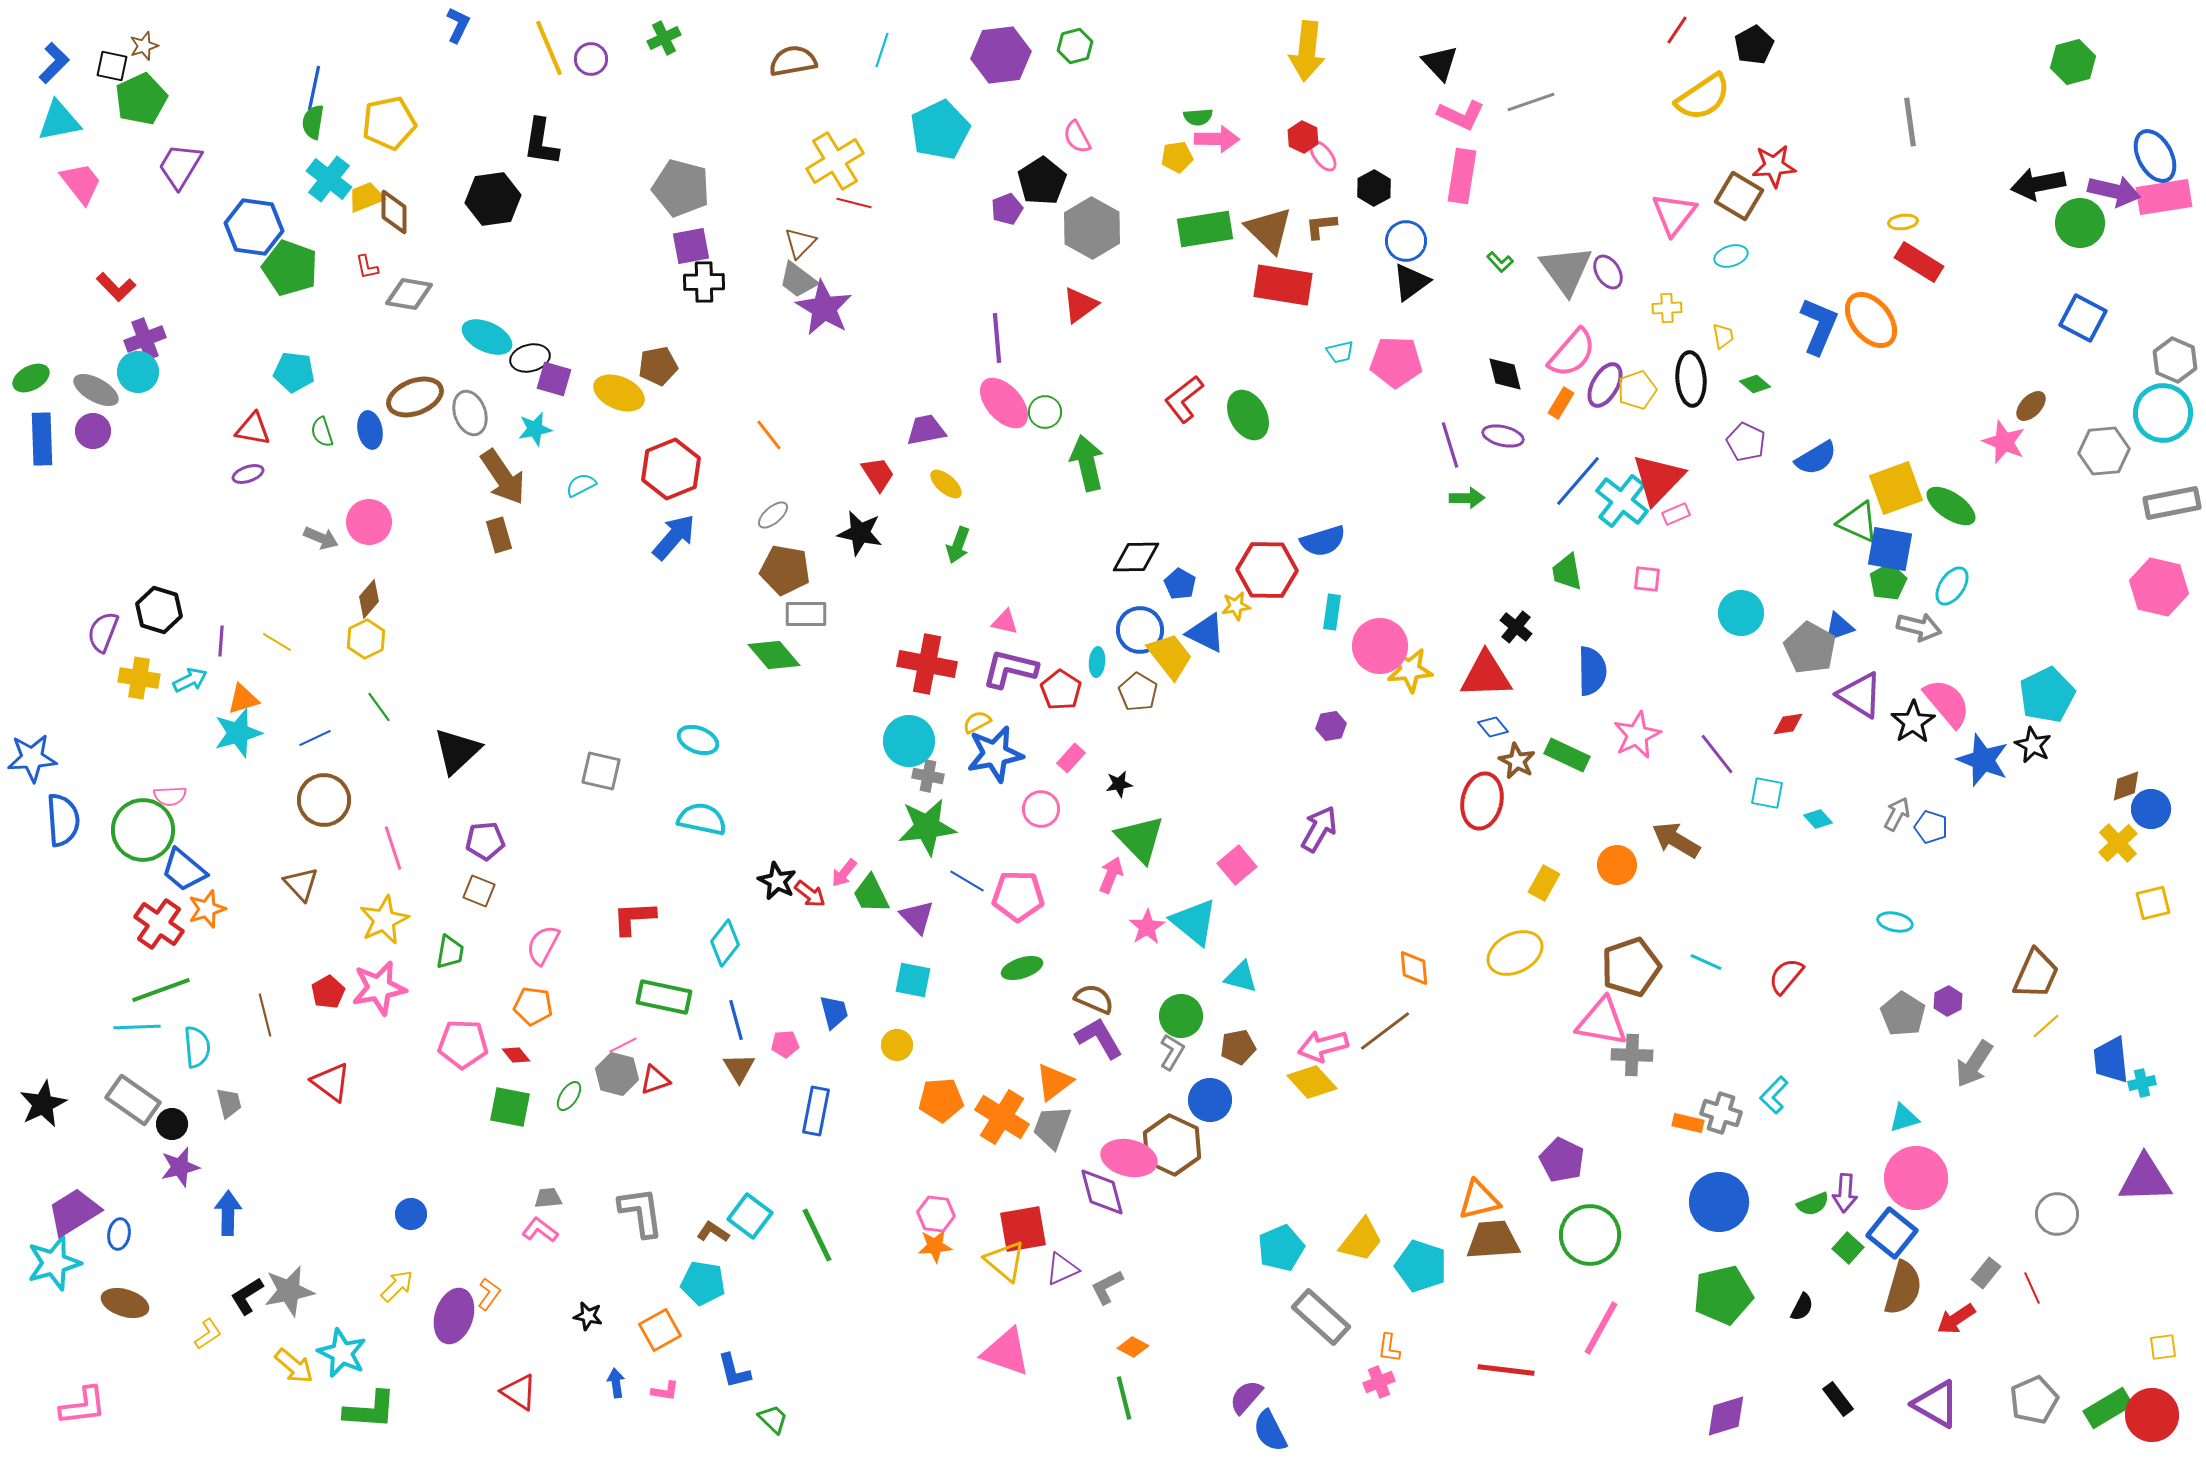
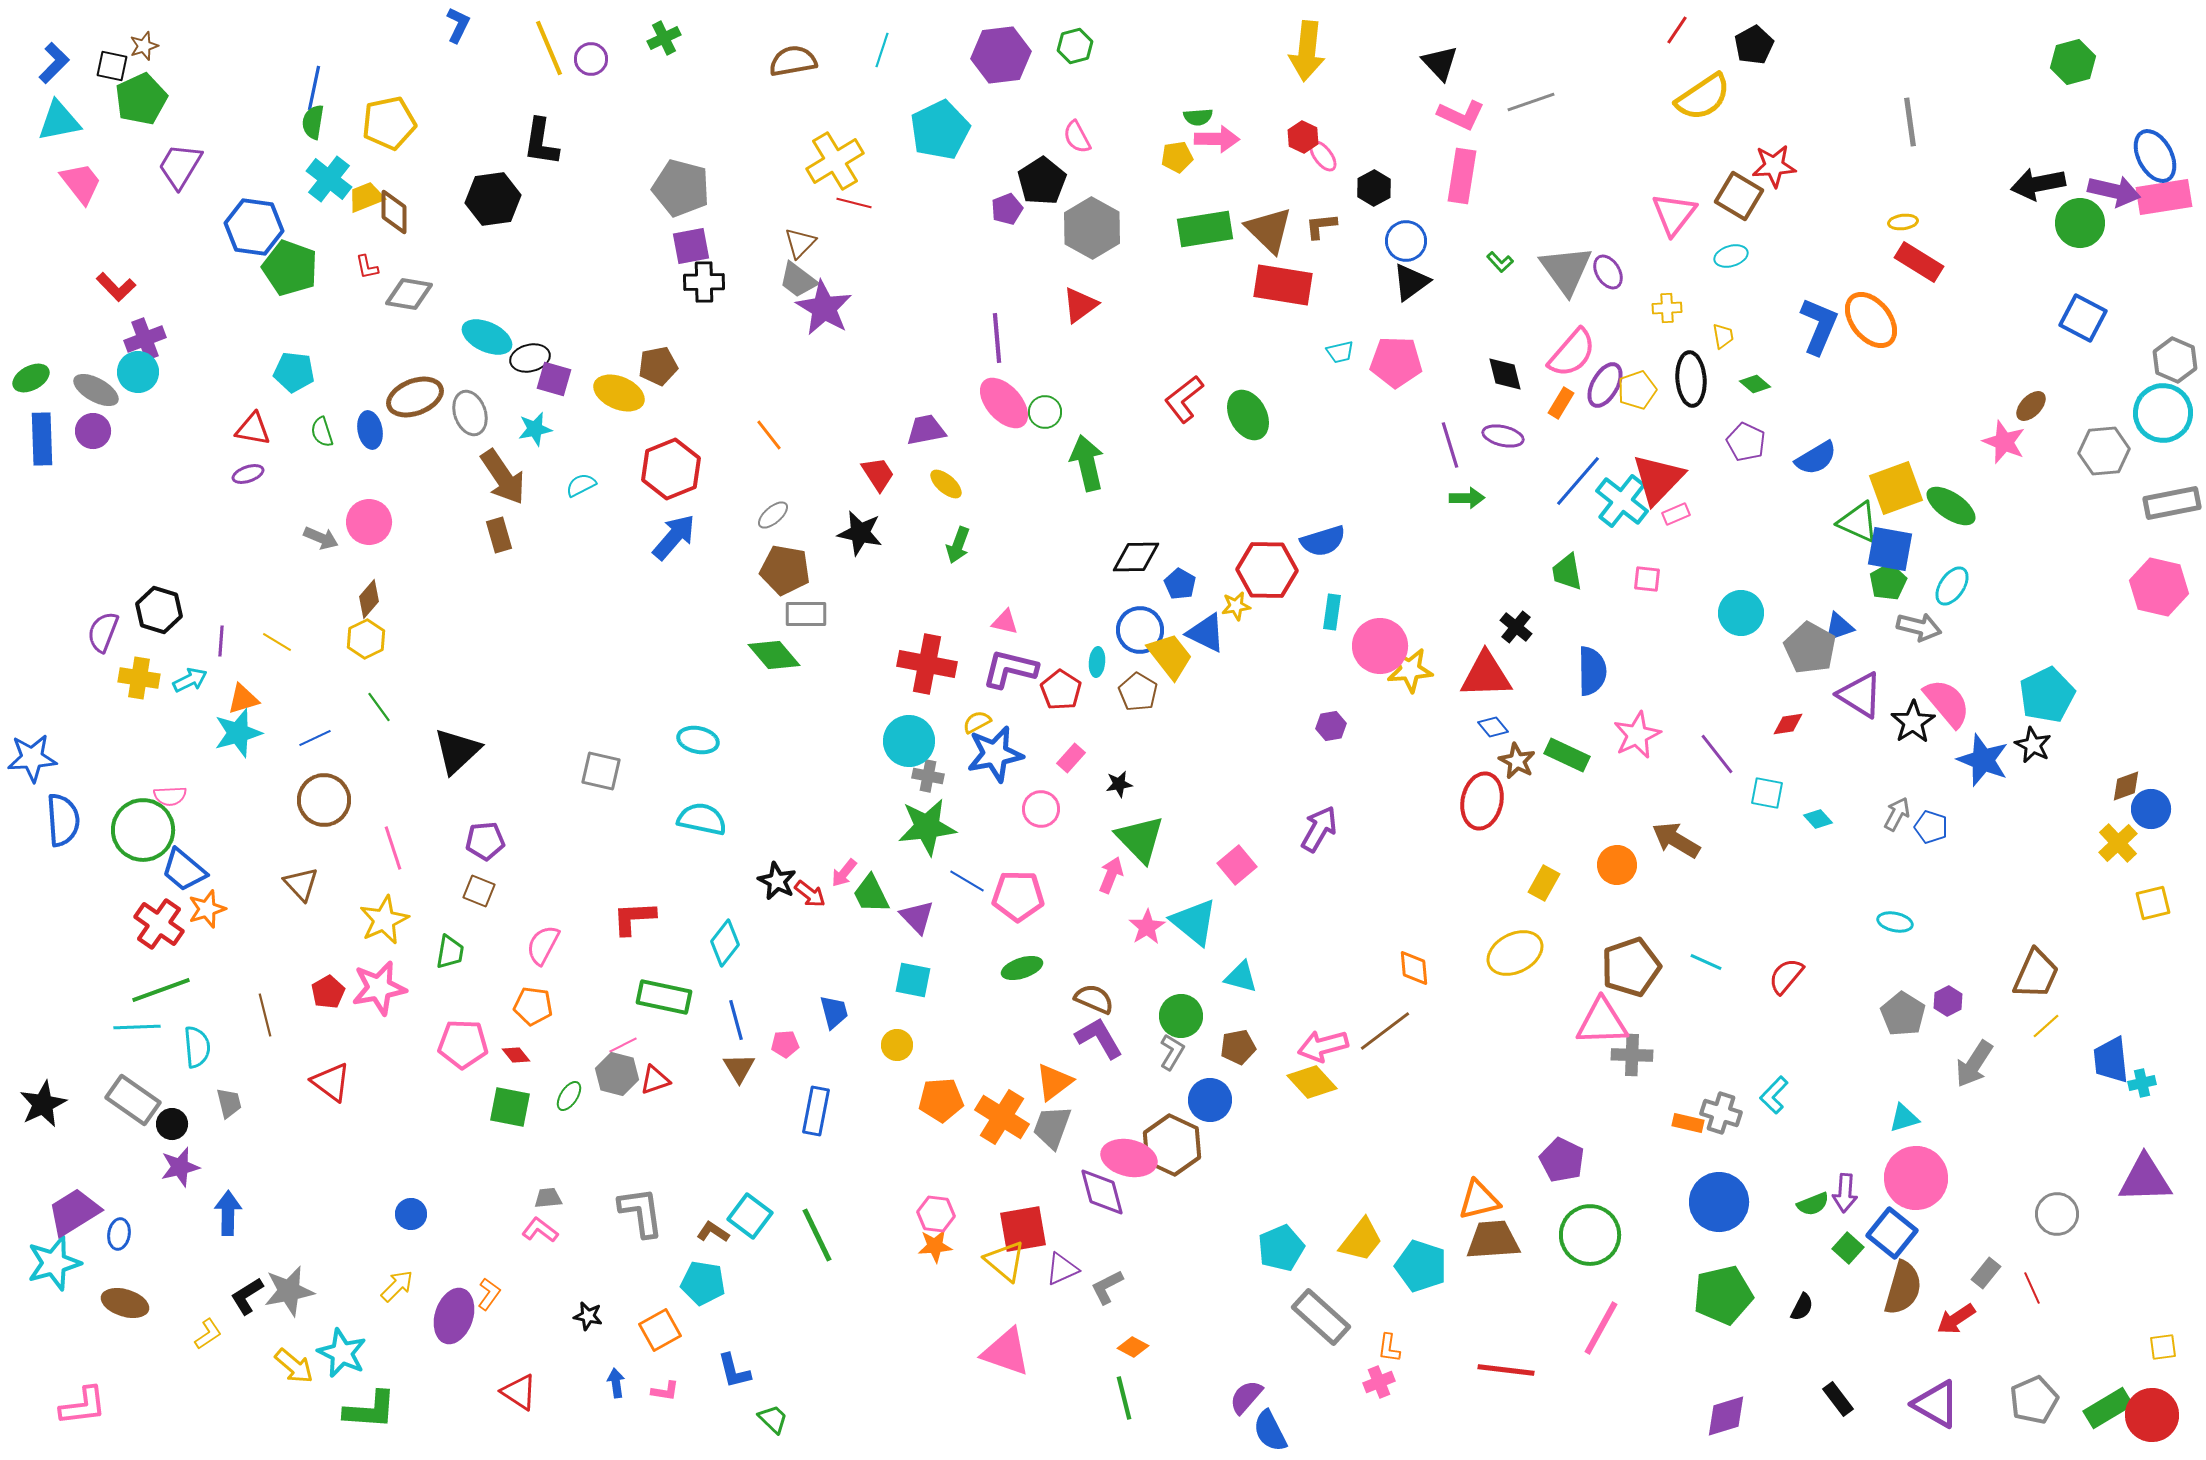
cyan ellipse at (698, 740): rotated 9 degrees counterclockwise
pink triangle at (1602, 1022): rotated 12 degrees counterclockwise
